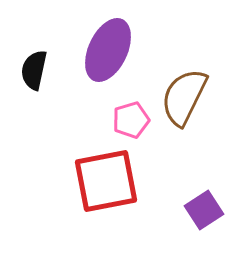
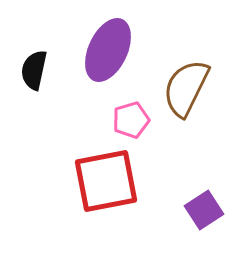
brown semicircle: moved 2 px right, 9 px up
